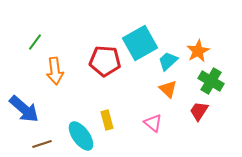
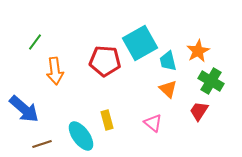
cyan trapezoid: rotated 60 degrees counterclockwise
